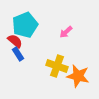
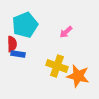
red semicircle: moved 3 px left, 3 px down; rotated 49 degrees clockwise
blue rectangle: rotated 48 degrees counterclockwise
